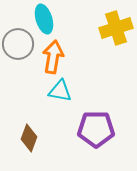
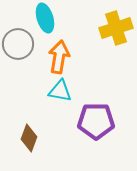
cyan ellipse: moved 1 px right, 1 px up
orange arrow: moved 6 px right
purple pentagon: moved 8 px up
